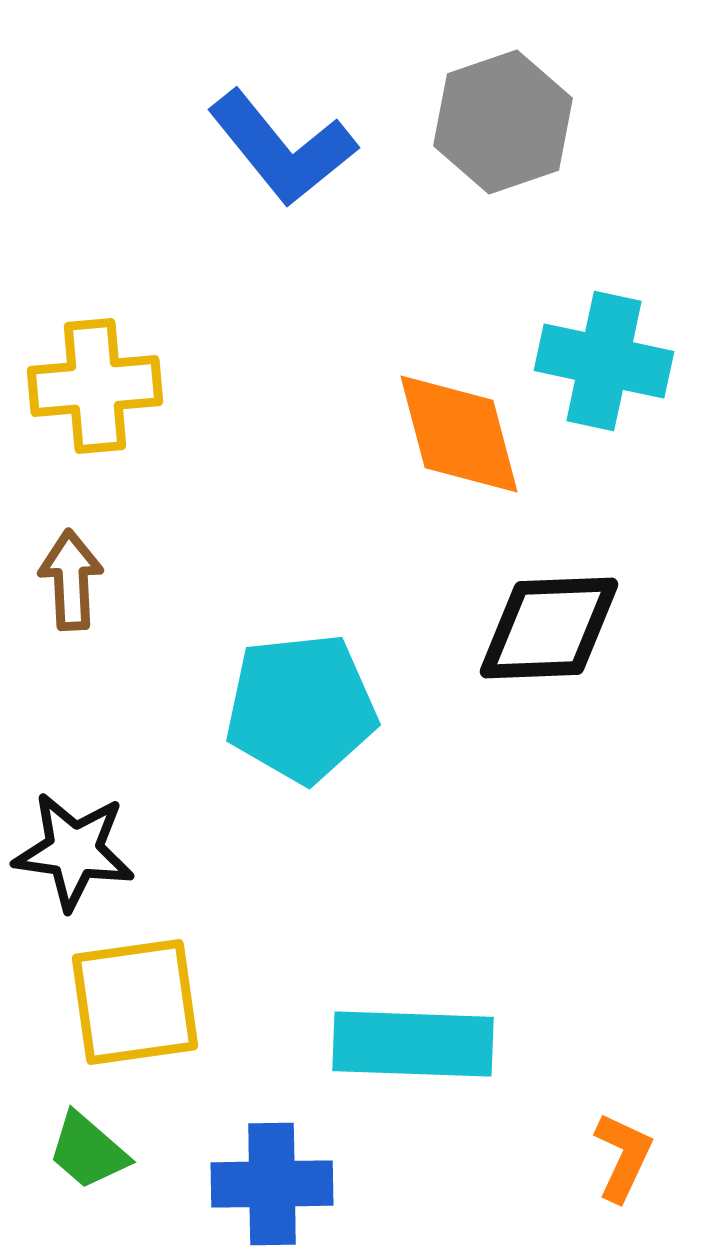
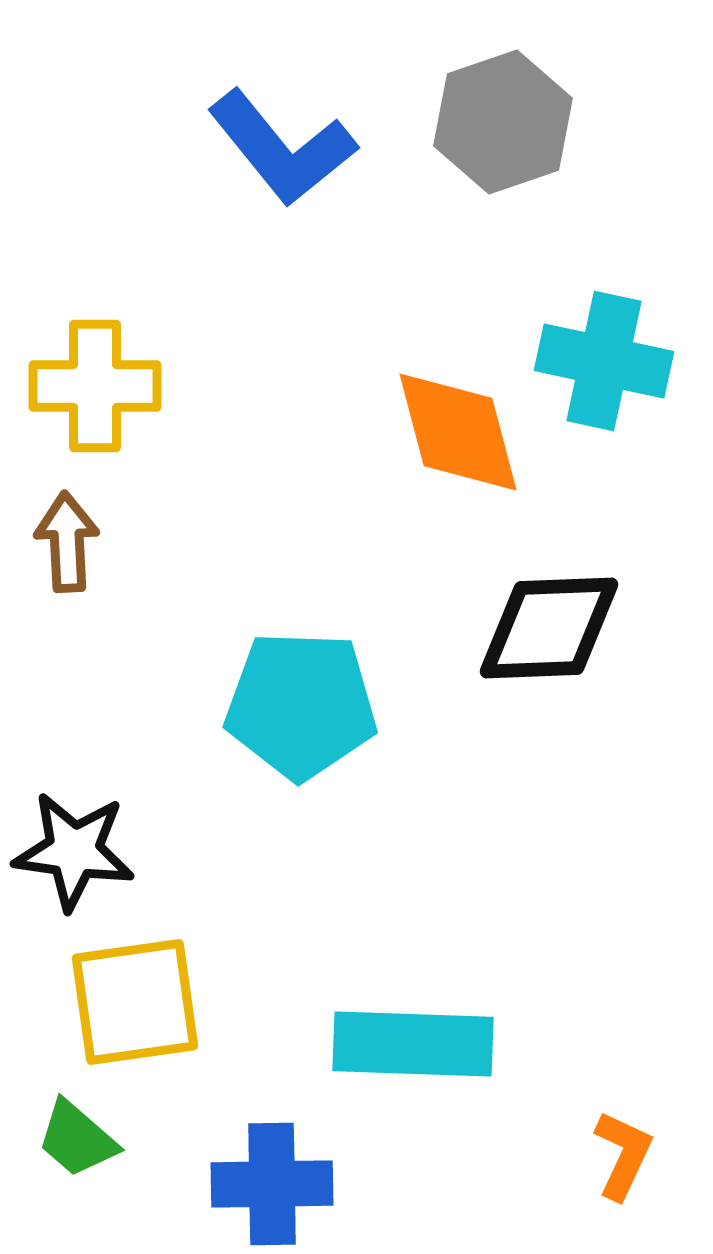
yellow cross: rotated 5 degrees clockwise
orange diamond: moved 1 px left, 2 px up
brown arrow: moved 4 px left, 38 px up
cyan pentagon: moved 3 px up; rotated 8 degrees clockwise
green trapezoid: moved 11 px left, 12 px up
orange L-shape: moved 2 px up
